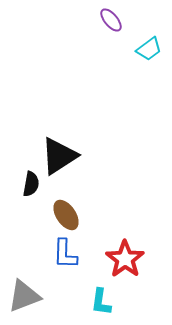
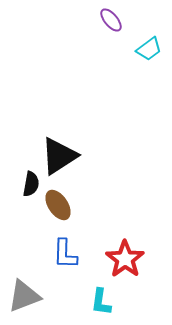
brown ellipse: moved 8 px left, 10 px up
